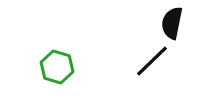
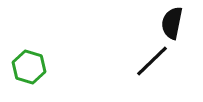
green hexagon: moved 28 px left
